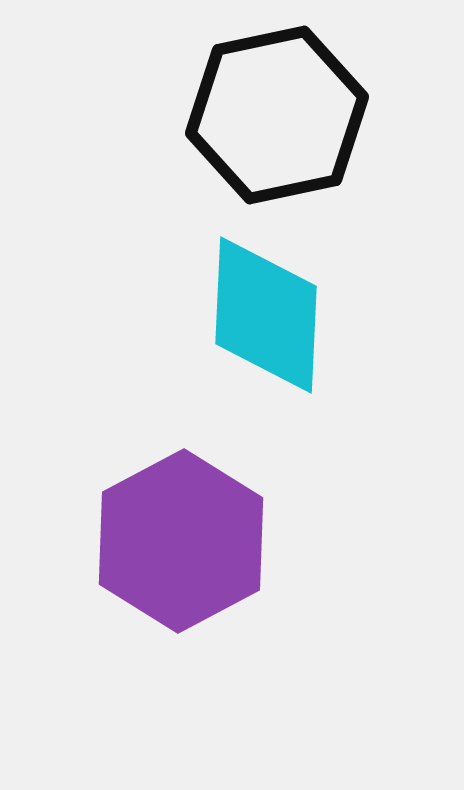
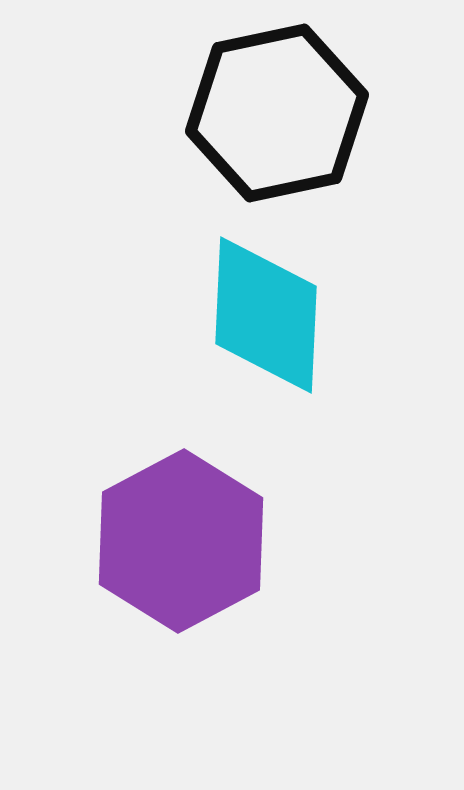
black hexagon: moved 2 px up
